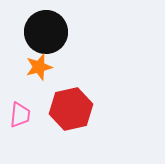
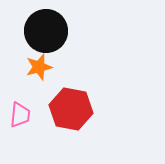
black circle: moved 1 px up
red hexagon: rotated 24 degrees clockwise
